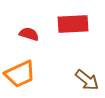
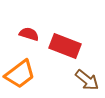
red rectangle: moved 8 px left, 22 px down; rotated 24 degrees clockwise
orange trapezoid: rotated 12 degrees counterclockwise
